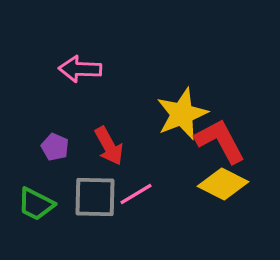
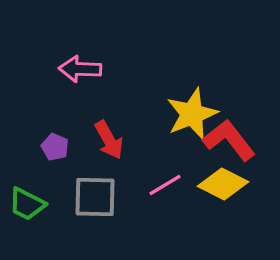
yellow star: moved 10 px right
red L-shape: moved 9 px right, 1 px up; rotated 10 degrees counterclockwise
red arrow: moved 6 px up
pink line: moved 29 px right, 9 px up
green trapezoid: moved 9 px left
